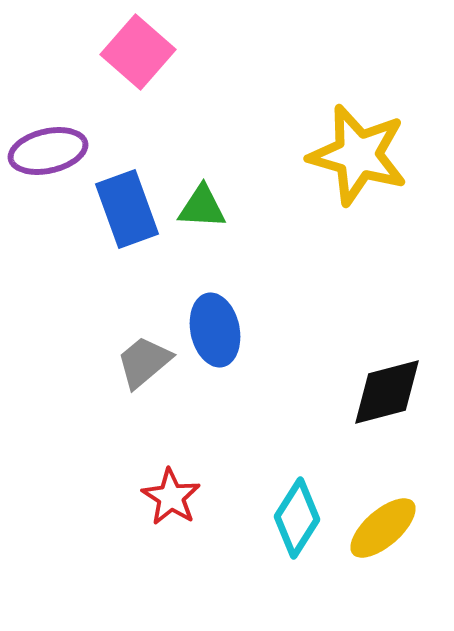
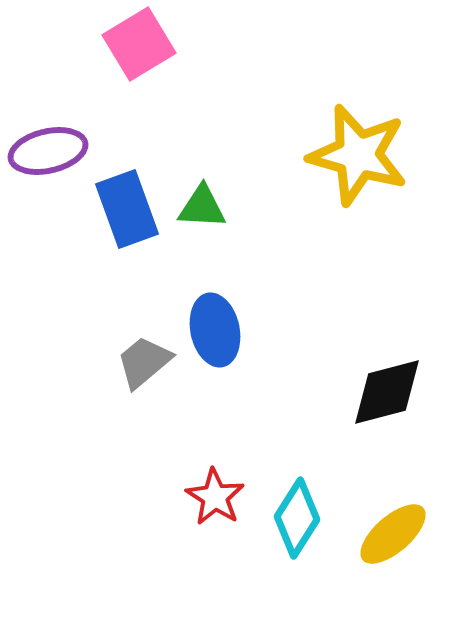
pink square: moved 1 px right, 8 px up; rotated 18 degrees clockwise
red star: moved 44 px right
yellow ellipse: moved 10 px right, 6 px down
